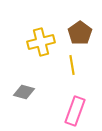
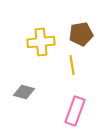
brown pentagon: moved 1 px right, 1 px down; rotated 25 degrees clockwise
yellow cross: rotated 8 degrees clockwise
